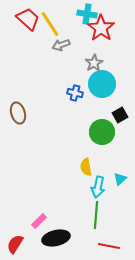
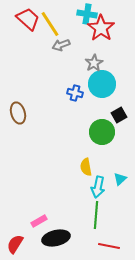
black square: moved 1 px left
pink rectangle: rotated 14 degrees clockwise
